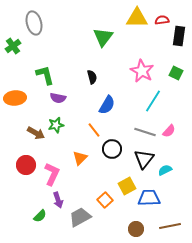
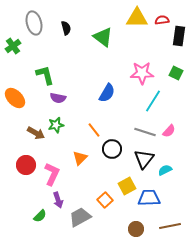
green triangle: rotated 30 degrees counterclockwise
pink star: moved 2 px down; rotated 30 degrees counterclockwise
black semicircle: moved 26 px left, 49 px up
orange ellipse: rotated 50 degrees clockwise
blue semicircle: moved 12 px up
